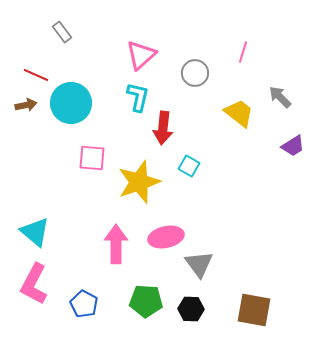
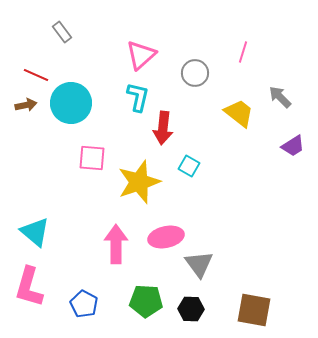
pink L-shape: moved 5 px left, 3 px down; rotated 12 degrees counterclockwise
